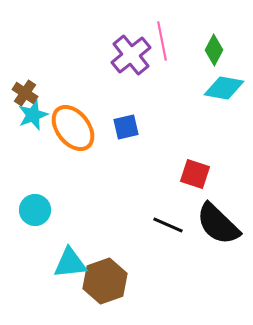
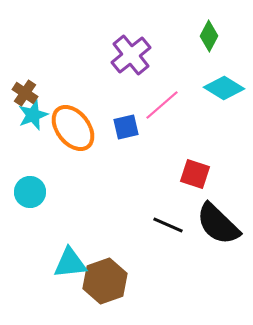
pink line: moved 64 px down; rotated 60 degrees clockwise
green diamond: moved 5 px left, 14 px up
cyan diamond: rotated 21 degrees clockwise
cyan circle: moved 5 px left, 18 px up
